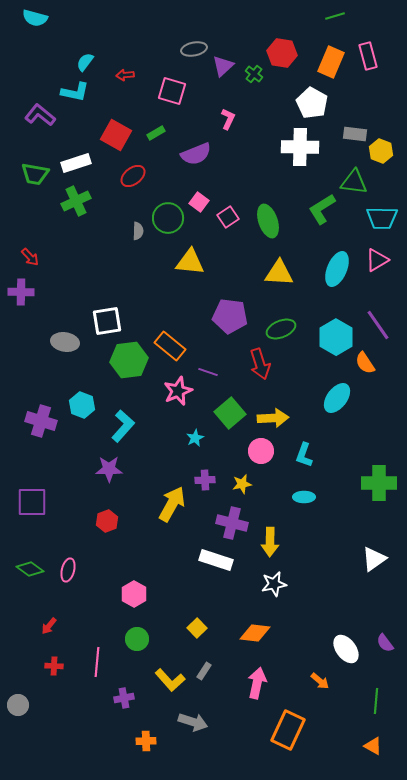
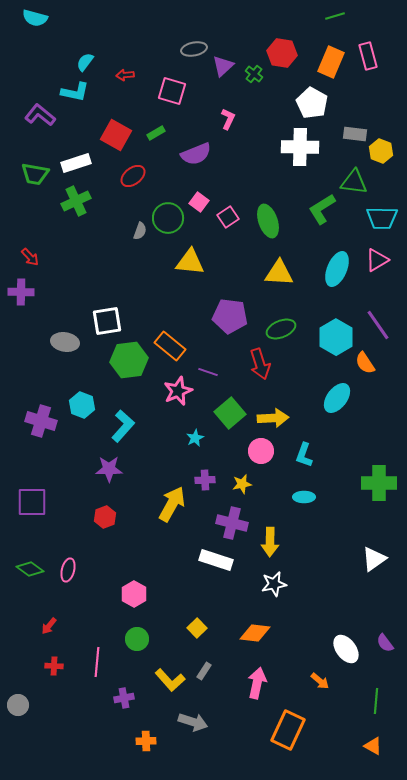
gray semicircle at (138, 231): moved 2 px right; rotated 18 degrees clockwise
red hexagon at (107, 521): moved 2 px left, 4 px up
